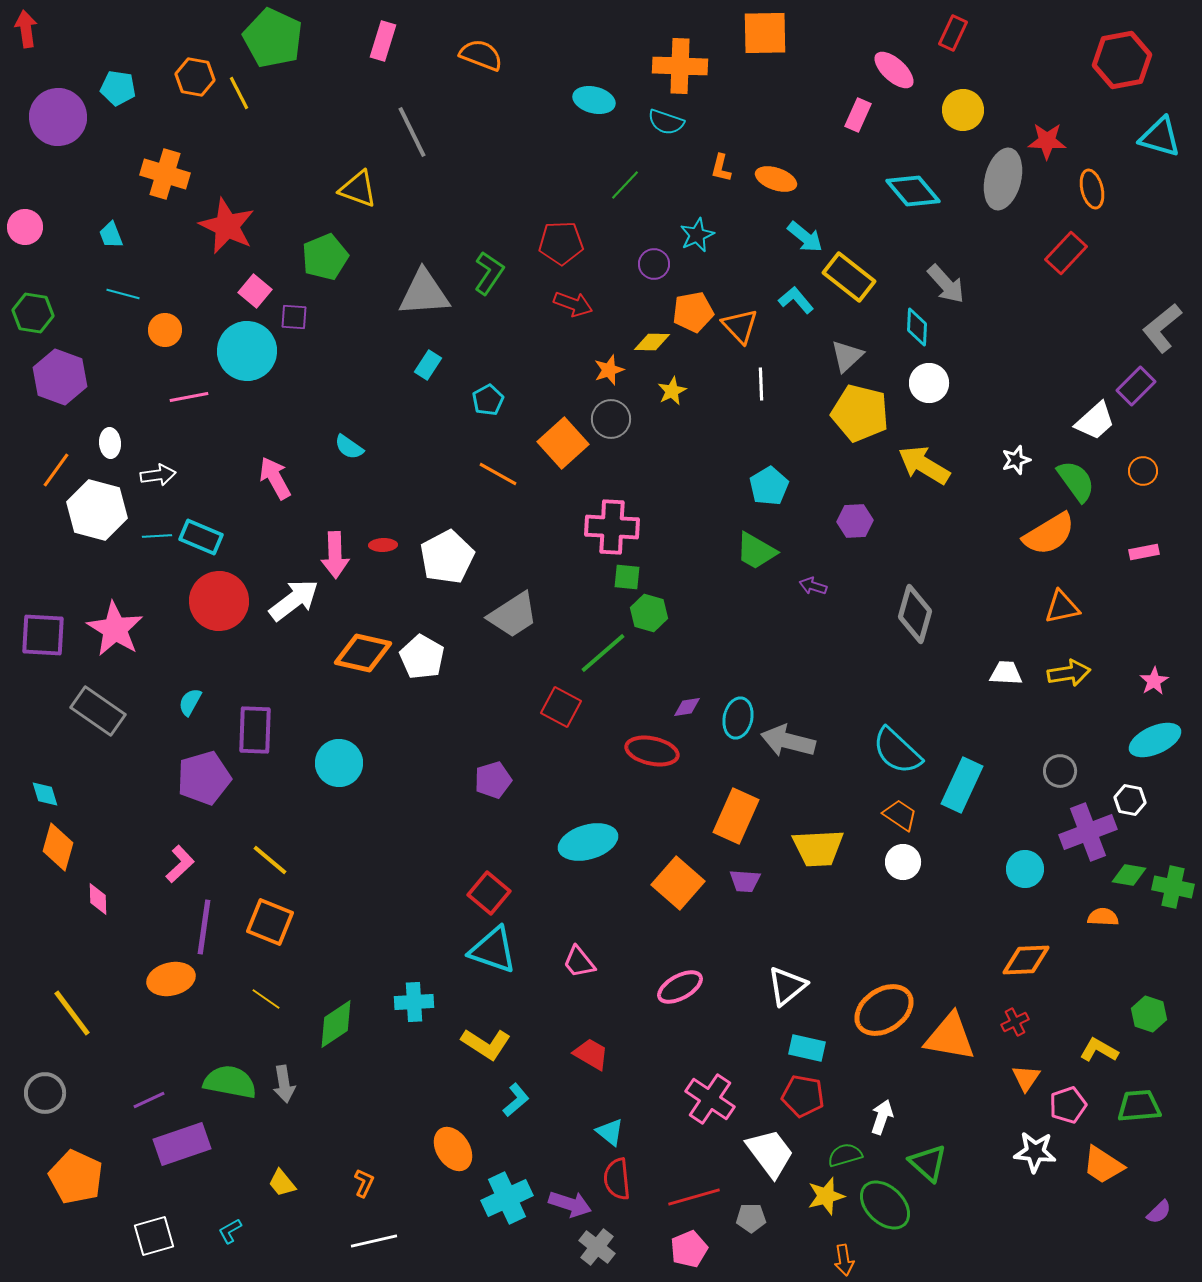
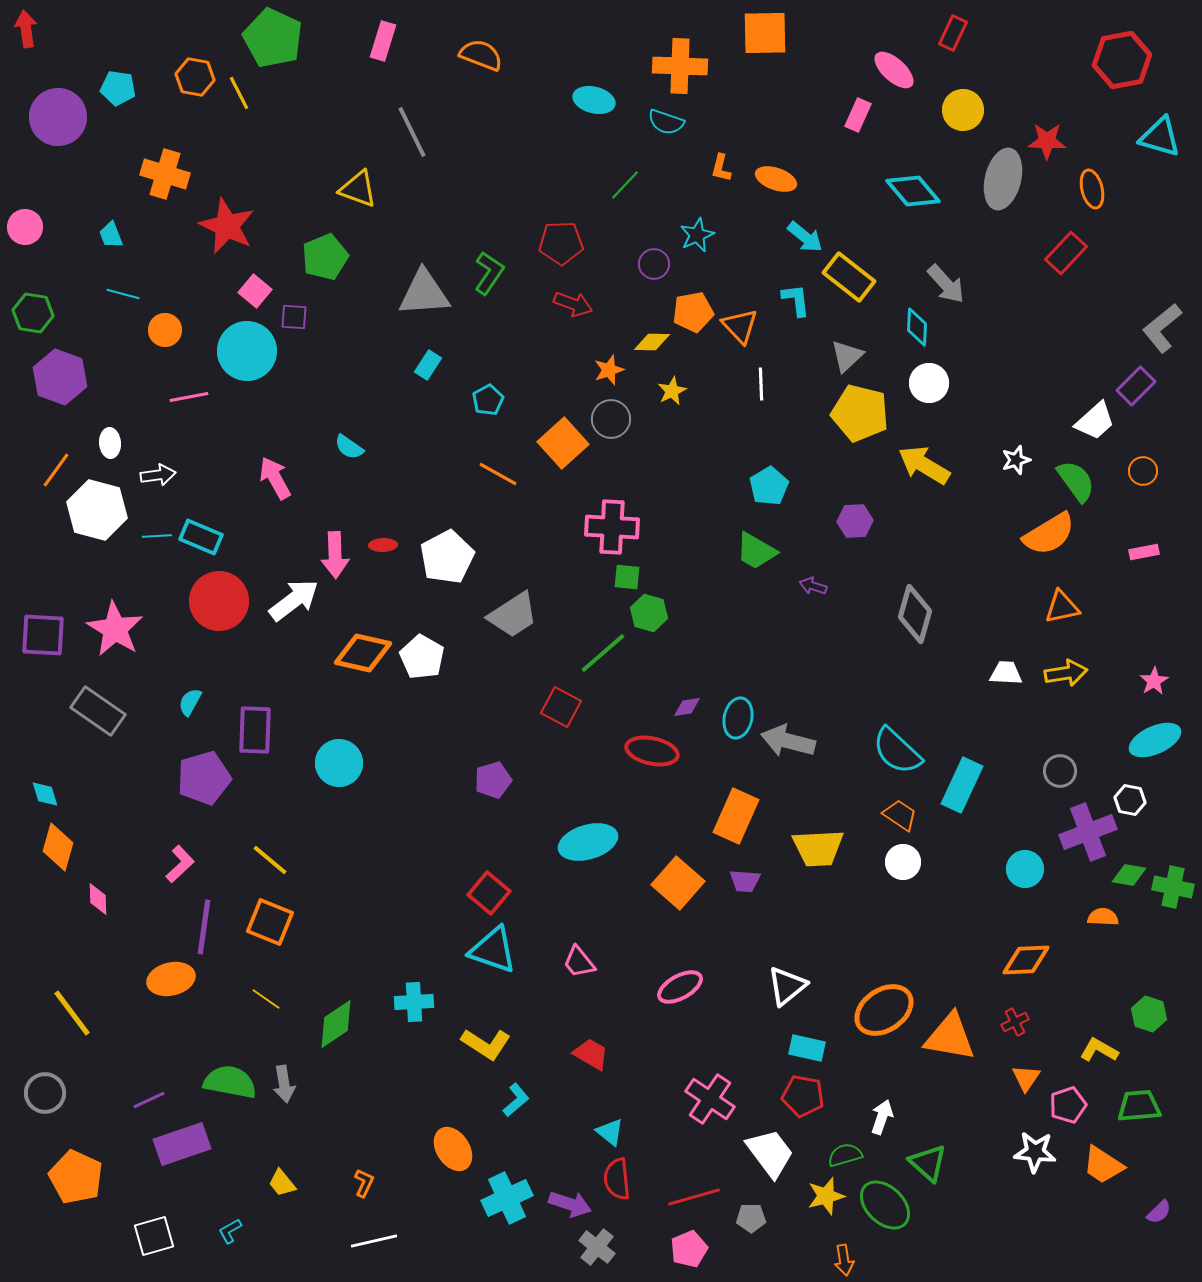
cyan L-shape at (796, 300): rotated 33 degrees clockwise
yellow arrow at (1069, 673): moved 3 px left
